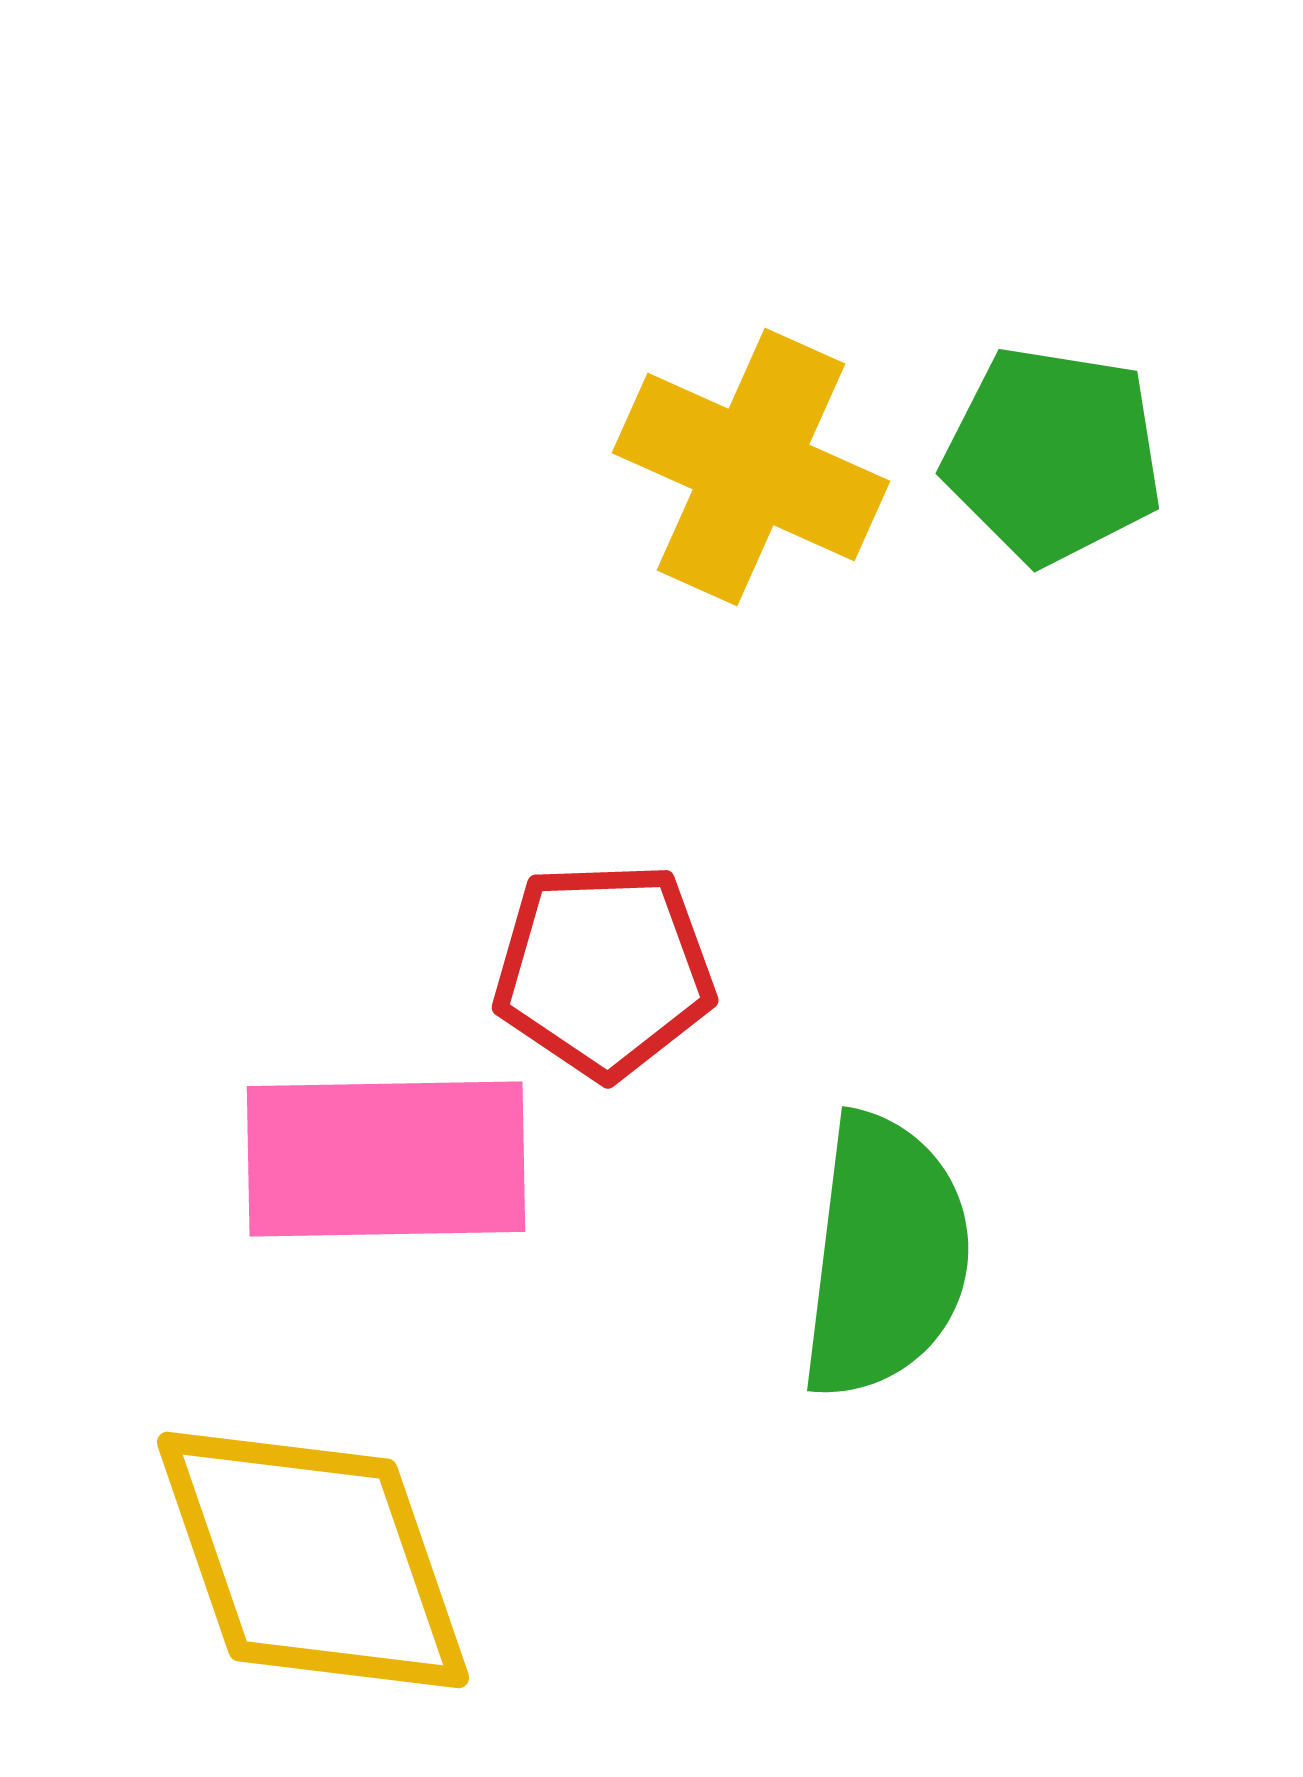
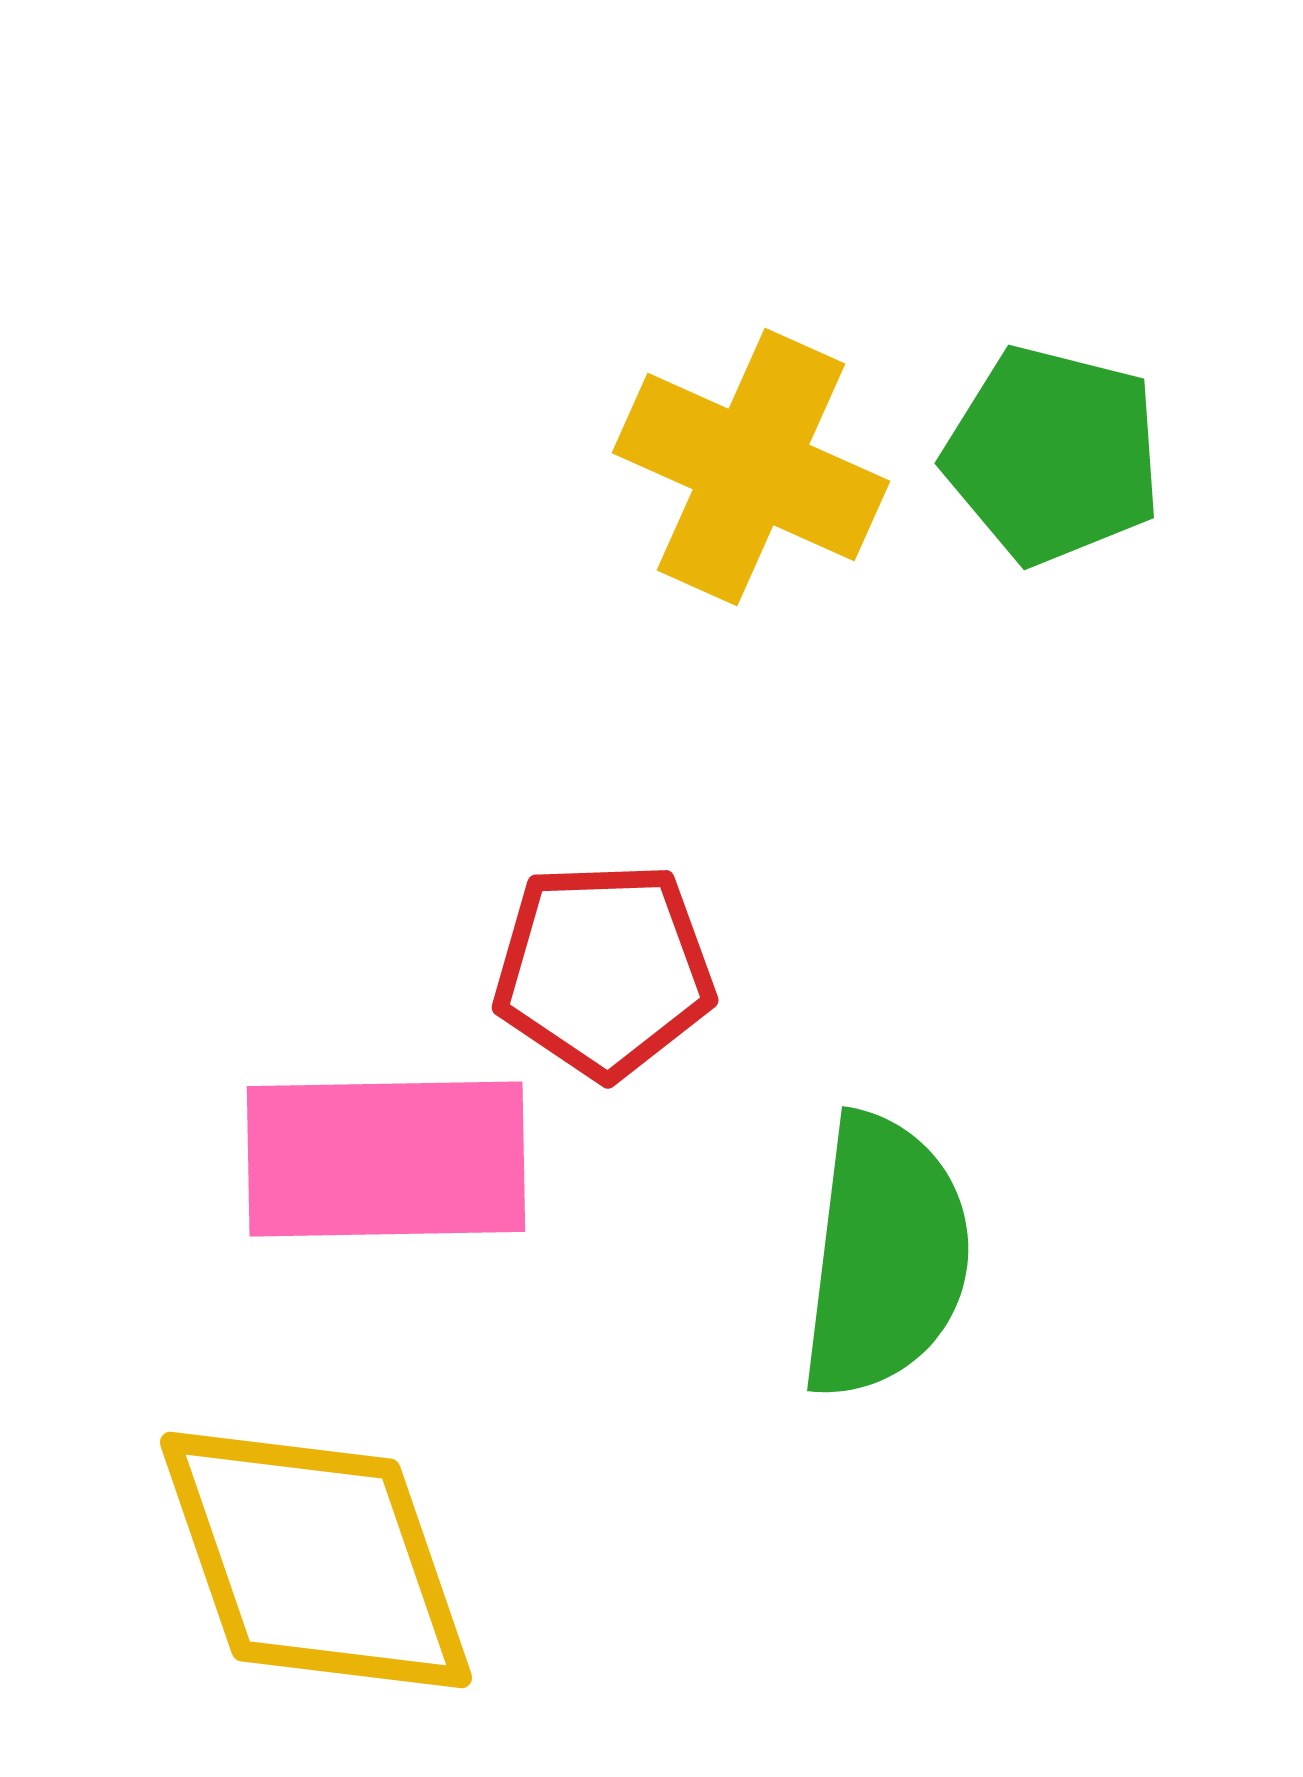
green pentagon: rotated 5 degrees clockwise
yellow diamond: moved 3 px right
